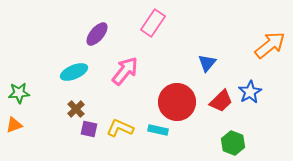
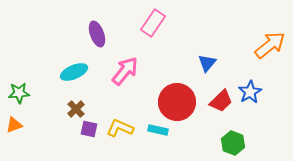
purple ellipse: rotated 60 degrees counterclockwise
